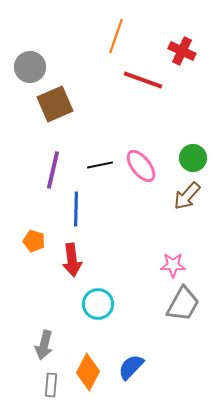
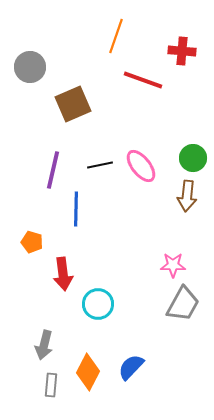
red cross: rotated 20 degrees counterclockwise
brown square: moved 18 px right
brown arrow: rotated 36 degrees counterclockwise
orange pentagon: moved 2 px left, 1 px down
red arrow: moved 9 px left, 14 px down
